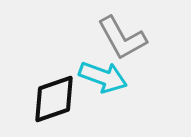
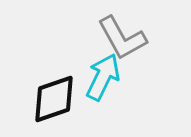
cyan arrow: rotated 84 degrees counterclockwise
